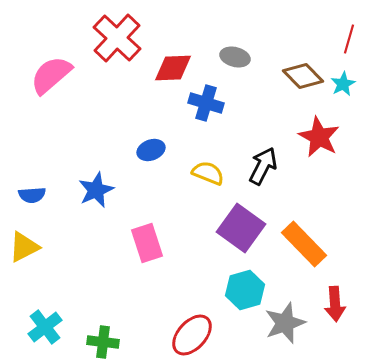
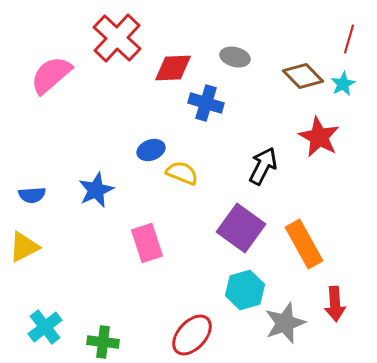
yellow semicircle: moved 26 px left
orange rectangle: rotated 15 degrees clockwise
